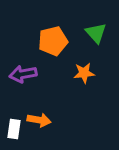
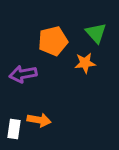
orange star: moved 1 px right, 10 px up
